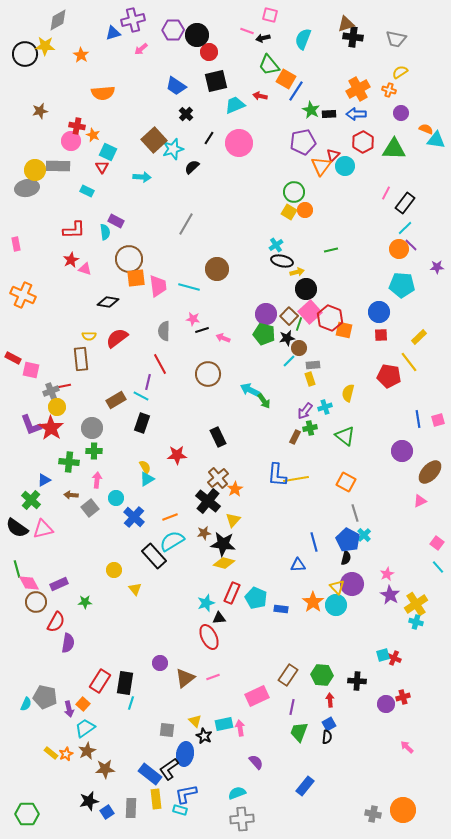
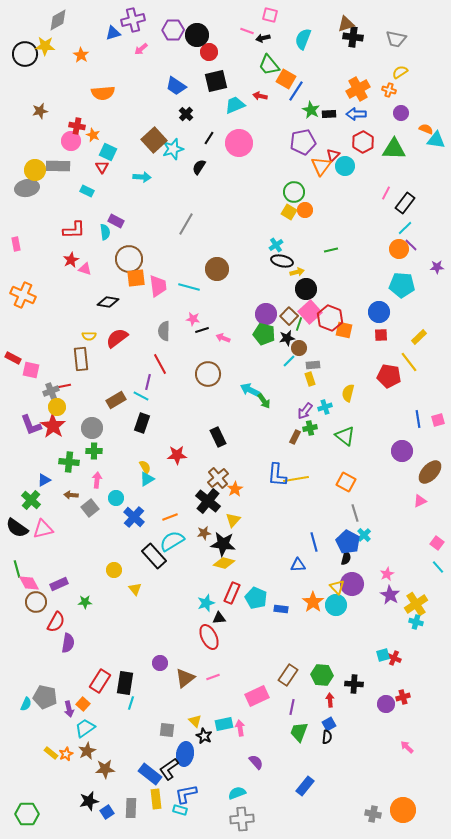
black semicircle at (192, 167): moved 7 px right; rotated 14 degrees counterclockwise
red star at (51, 428): moved 2 px right, 2 px up
blue pentagon at (348, 540): moved 2 px down
black cross at (357, 681): moved 3 px left, 3 px down
